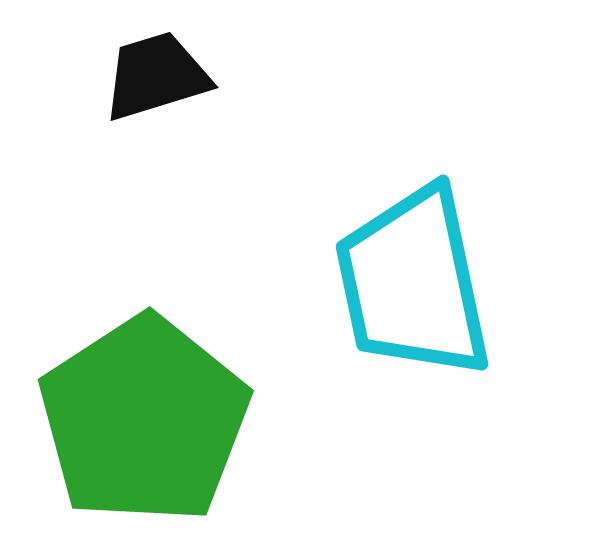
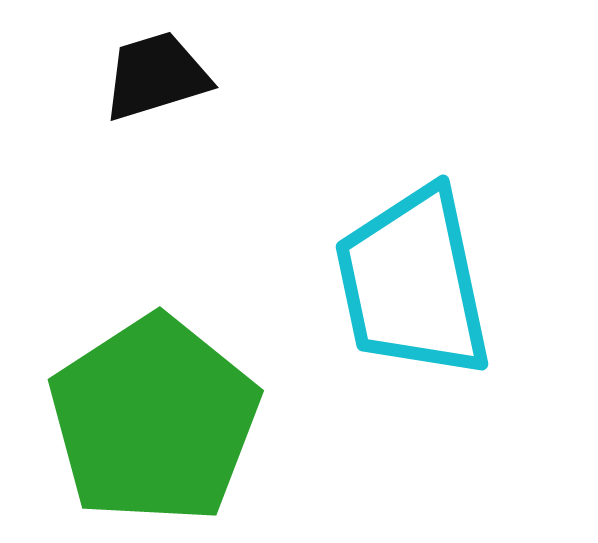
green pentagon: moved 10 px right
